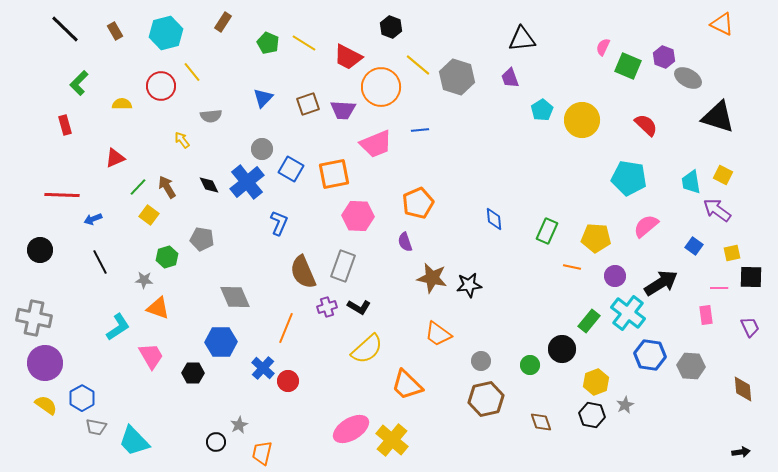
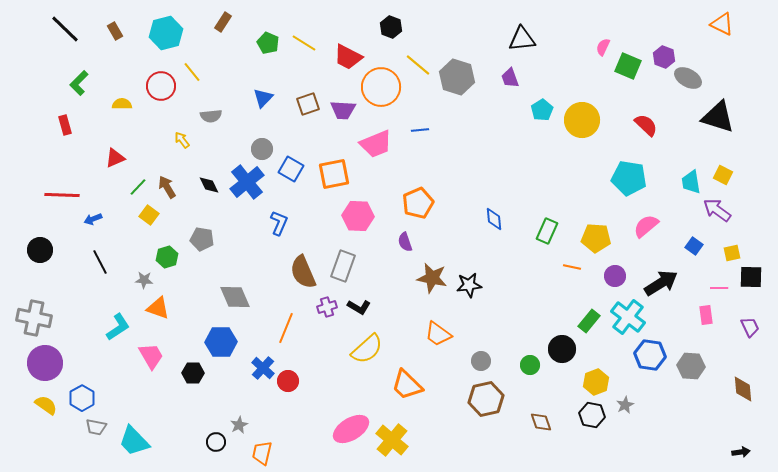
cyan cross at (628, 313): moved 4 px down
